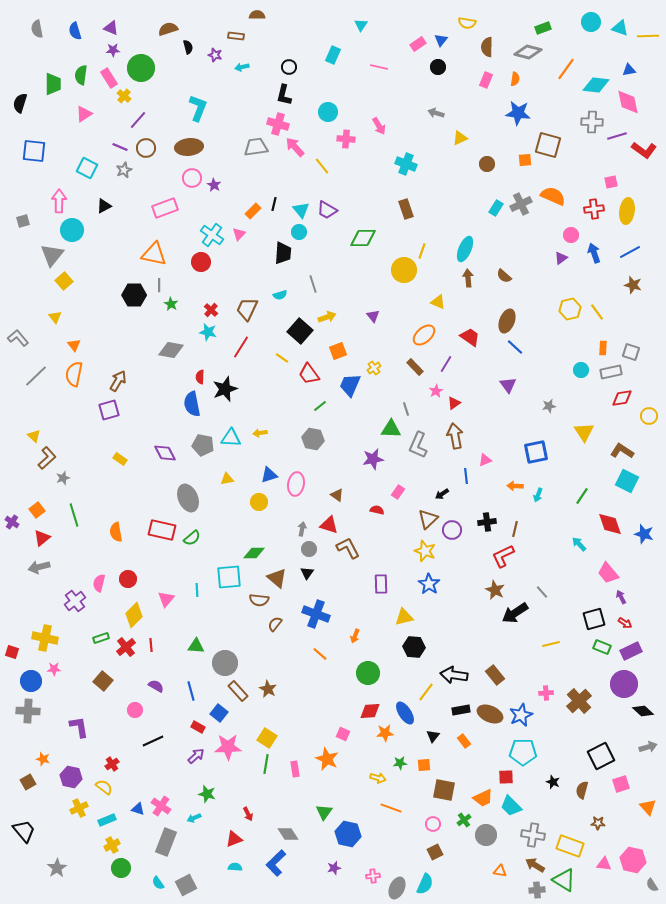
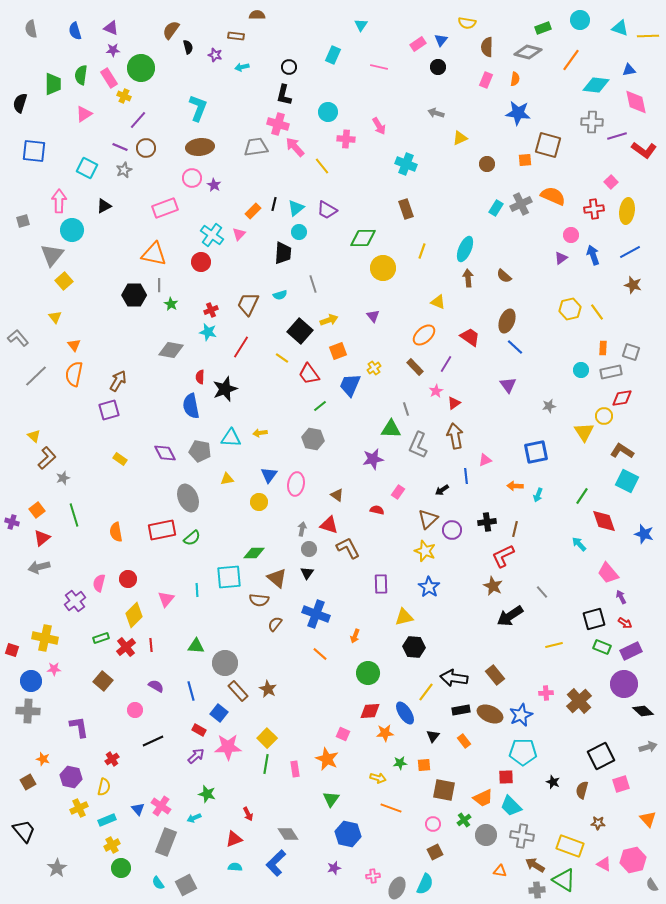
cyan circle at (591, 22): moved 11 px left, 2 px up
gray semicircle at (37, 29): moved 6 px left
brown semicircle at (168, 29): moved 3 px right, 1 px down; rotated 36 degrees counterclockwise
orange line at (566, 69): moved 5 px right, 9 px up
yellow cross at (124, 96): rotated 16 degrees counterclockwise
pink diamond at (628, 102): moved 8 px right
brown ellipse at (189, 147): moved 11 px right
pink square at (611, 182): rotated 32 degrees counterclockwise
cyan triangle at (301, 210): moved 5 px left, 2 px up; rotated 30 degrees clockwise
blue arrow at (594, 253): moved 1 px left, 2 px down
yellow circle at (404, 270): moved 21 px left, 2 px up
brown trapezoid at (247, 309): moved 1 px right, 5 px up
red cross at (211, 310): rotated 24 degrees clockwise
yellow arrow at (327, 317): moved 2 px right, 3 px down
blue semicircle at (192, 404): moved 1 px left, 2 px down
yellow circle at (649, 416): moved 45 px left
gray pentagon at (203, 445): moved 3 px left, 6 px down
blue triangle at (269, 475): rotated 36 degrees counterclockwise
black arrow at (442, 494): moved 4 px up
purple cross at (12, 522): rotated 16 degrees counterclockwise
red diamond at (610, 524): moved 6 px left, 3 px up
red rectangle at (162, 530): rotated 24 degrees counterclockwise
blue star at (429, 584): moved 3 px down
brown star at (495, 590): moved 2 px left, 4 px up
black arrow at (515, 613): moved 5 px left, 3 px down
yellow line at (551, 644): moved 3 px right, 1 px down
red square at (12, 652): moved 2 px up
black arrow at (454, 675): moved 3 px down
red rectangle at (198, 727): moved 1 px right, 3 px down
yellow square at (267, 738): rotated 12 degrees clockwise
red cross at (112, 764): moved 5 px up
yellow semicircle at (104, 787): rotated 66 degrees clockwise
orange triangle at (648, 807): moved 12 px down
blue triangle at (138, 809): rotated 32 degrees clockwise
green triangle at (324, 812): moved 7 px right, 13 px up
gray cross at (533, 835): moved 11 px left, 1 px down
pink hexagon at (633, 860): rotated 25 degrees counterclockwise
pink triangle at (604, 864): rotated 21 degrees clockwise
